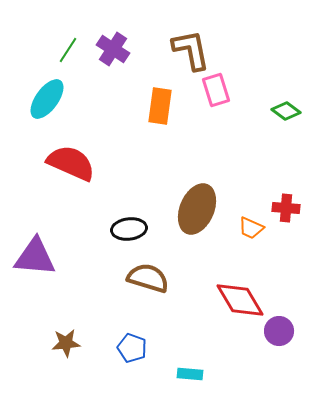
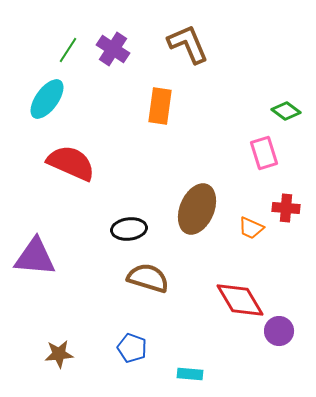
brown L-shape: moved 3 px left, 6 px up; rotated 12 degrees counterclockwise
pink rectangle: moved 48 px right, 63 px down
brown star: moved 7 px left, 11 px down
